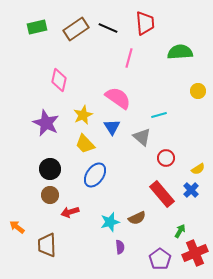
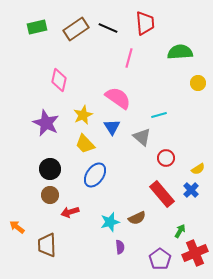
yellow circle: moved 8 px up
